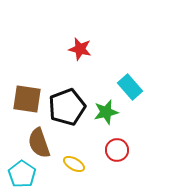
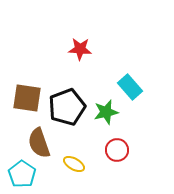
red star: rotated 10 degrees counterclockwise
brown square: moved 1 px up
